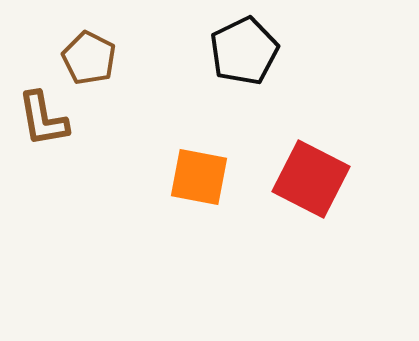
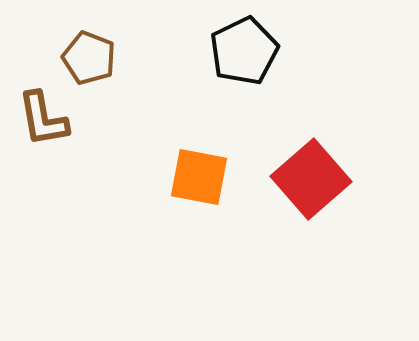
brown pentagon: rotated 6 degrees counterclockwise
red square: rotated 22 degrees clockwise
